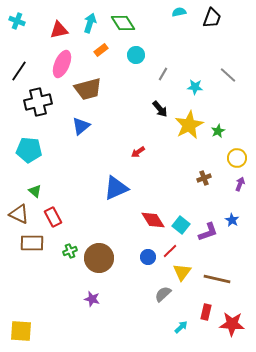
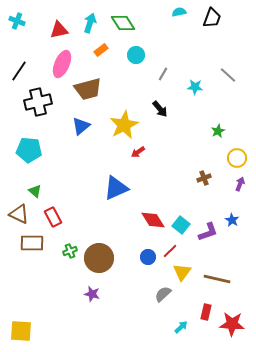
yellow star at (189, 125): moved 65 px left
purple star at (92, 299): moved 5 px up
